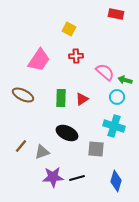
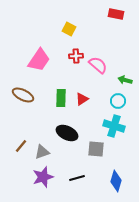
pink semicircle: moved 7 px left, 7 px up
cyan circle: moved 1 px right, 4 px down
purple star: moved 10 px left; rotated 15 degrees counterclockwise
